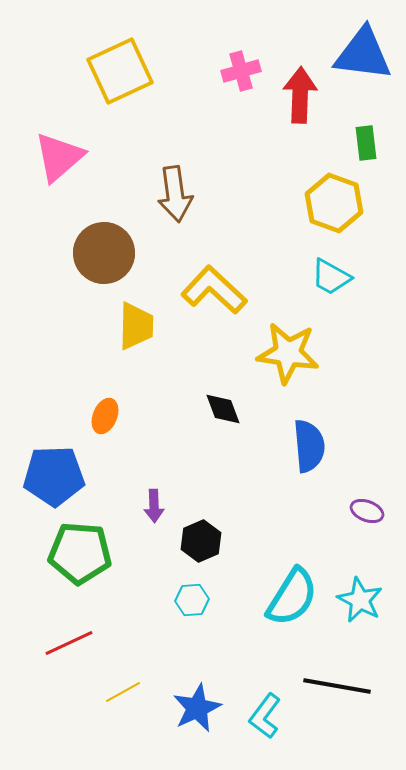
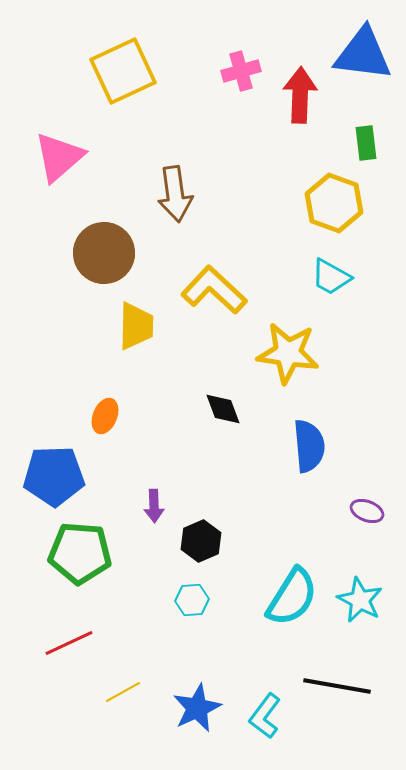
yellow square: moved 3 px right
